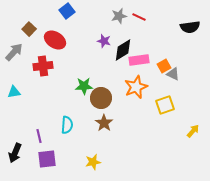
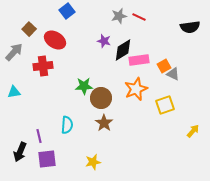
orange star: moved 2 px down
black arrow: moved 5 px right, 1 px up
